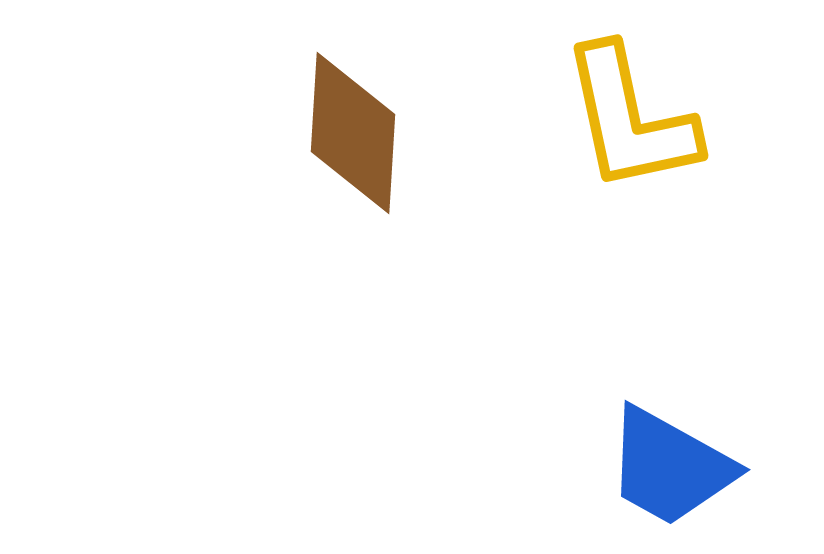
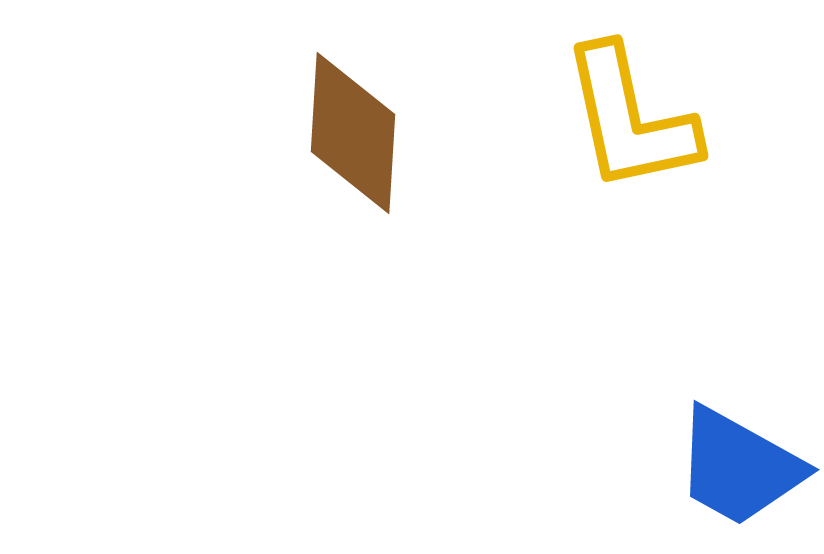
blue trapezoid: moved 69 px right
